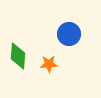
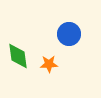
green diamond: rotated 12 degrees counterclockwise
